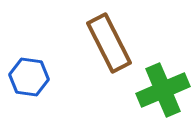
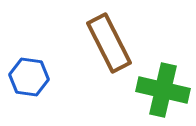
green cross: rotated 36 degrees clockwise
